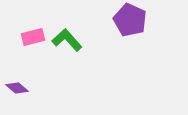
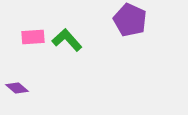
pink rectangle: rotated 10 degrees clockwise
